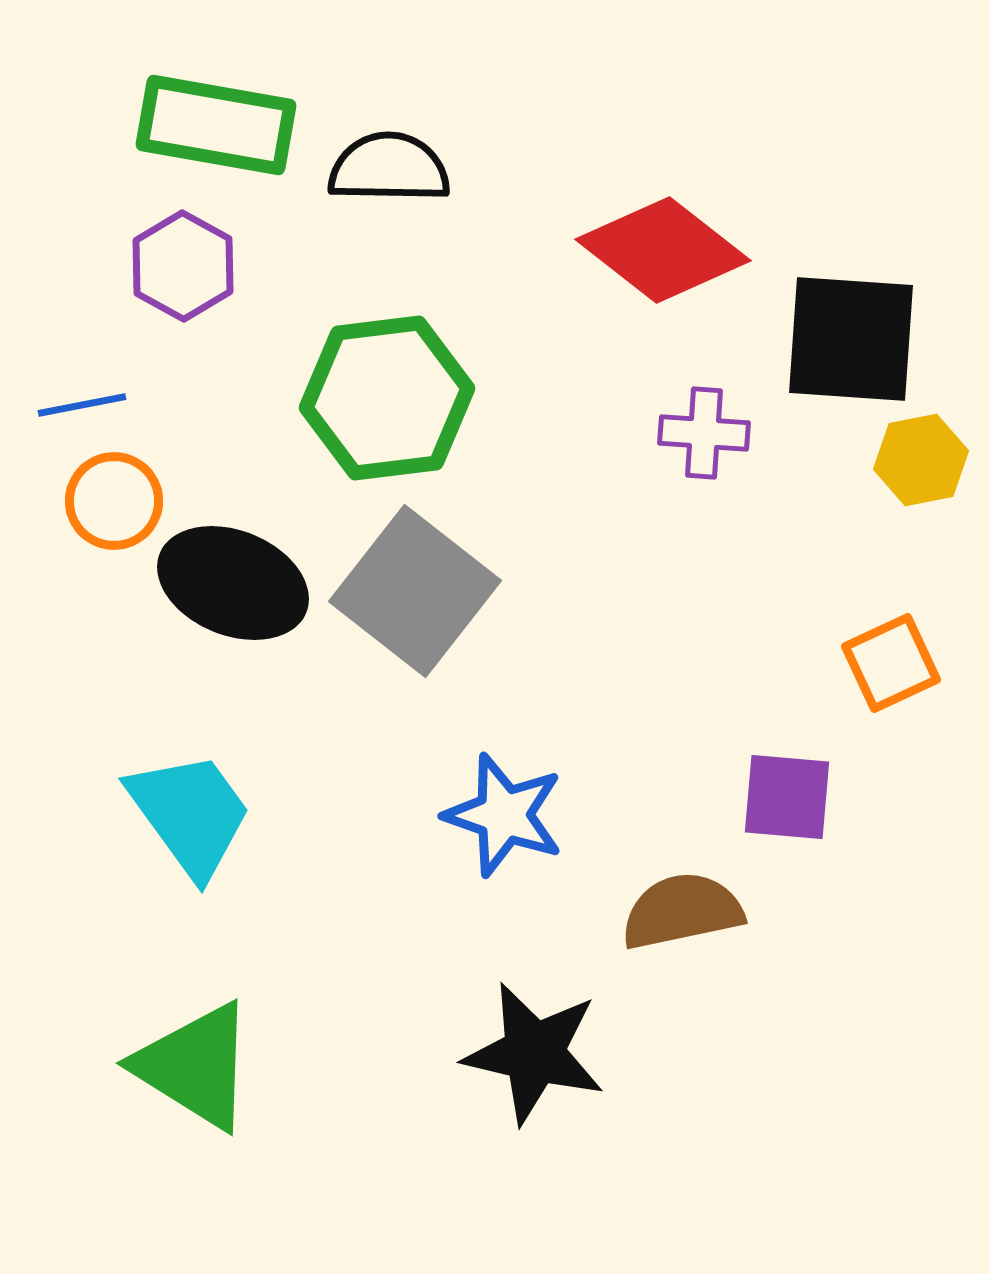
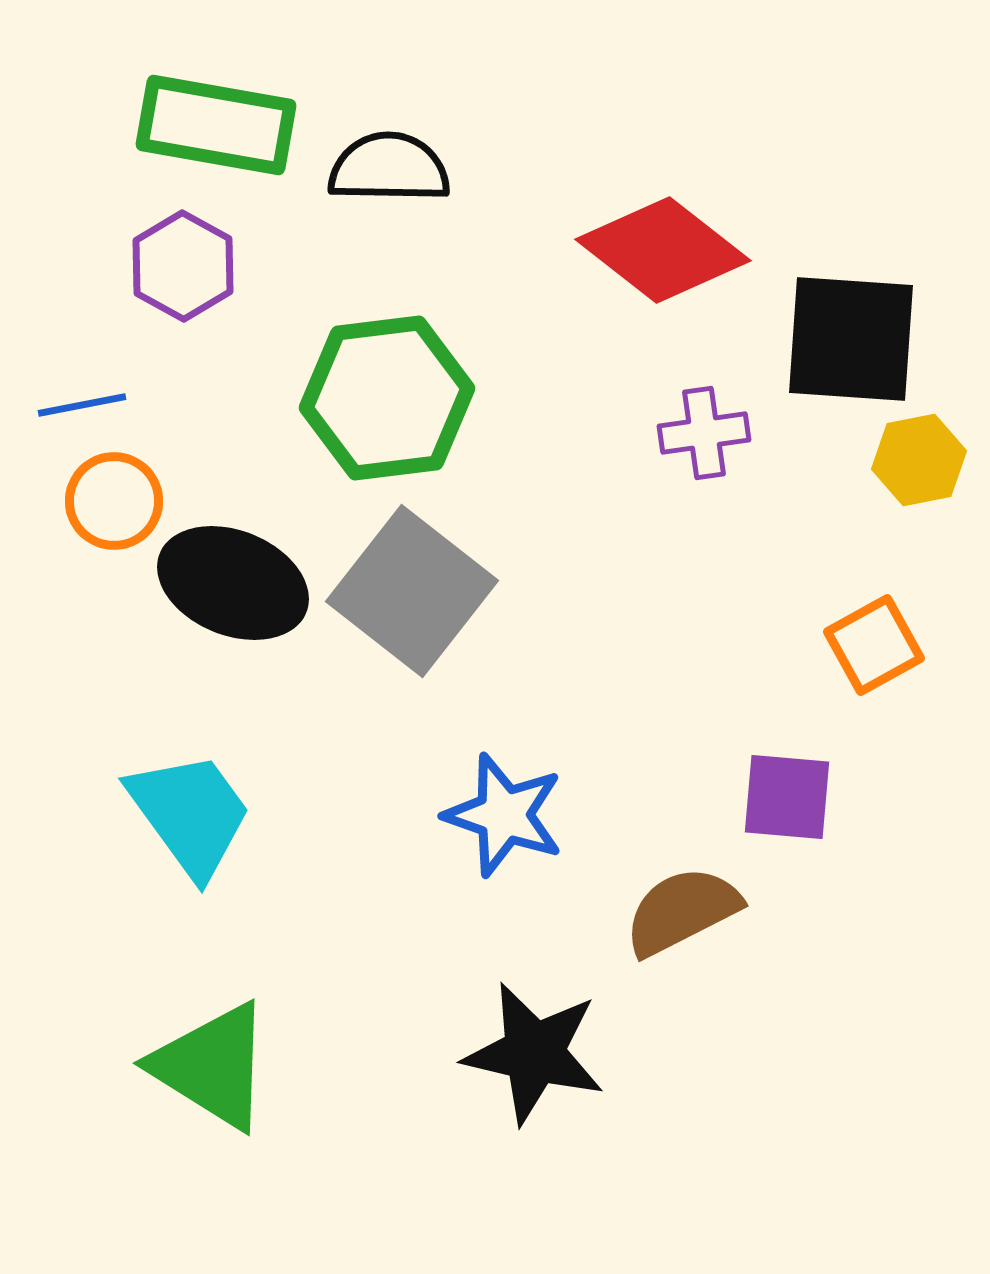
purple cross: rotated 12 degrees counterclockwise
yellow hexagon: moved 2 px left
gray square: moved 3 px left
orange square: moved 17 px left, 18 px up; rotated 4 degrees counterclockwise
brown semicircle: rotated 15 degrees counterclockwise
green triangle: moved 17 px right
